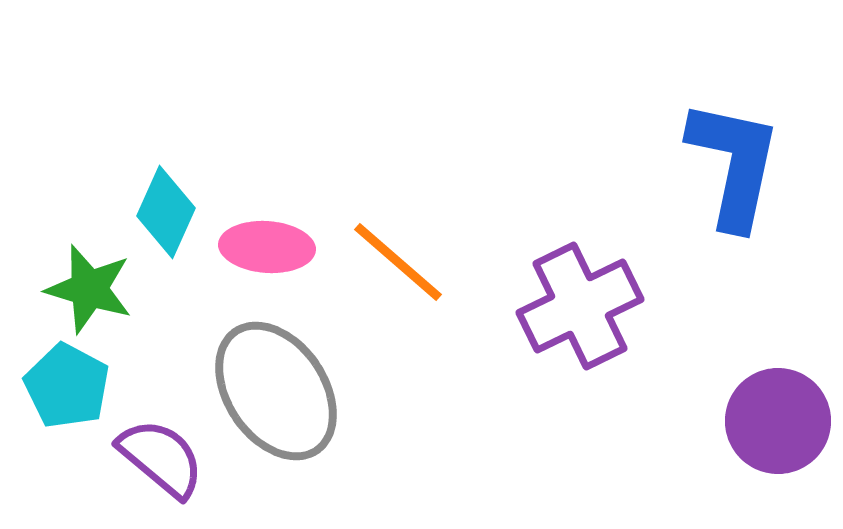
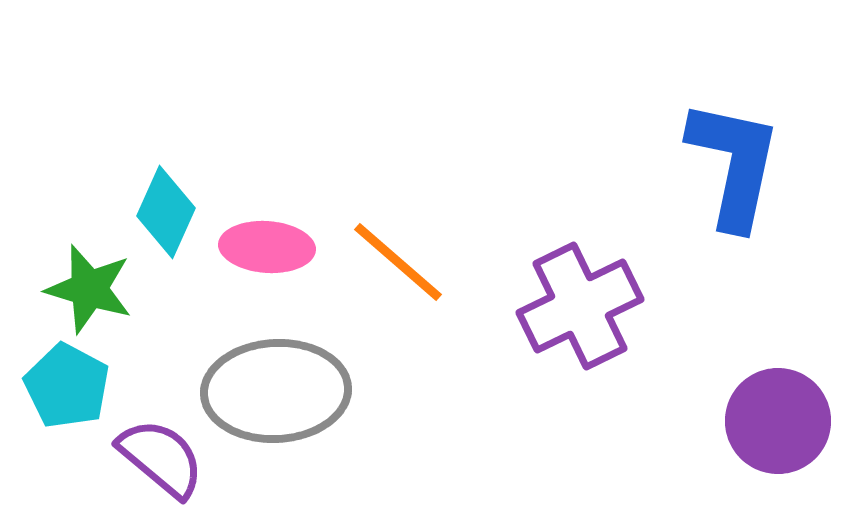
gray ellipse: rotated 59 degrees counterclockwise
